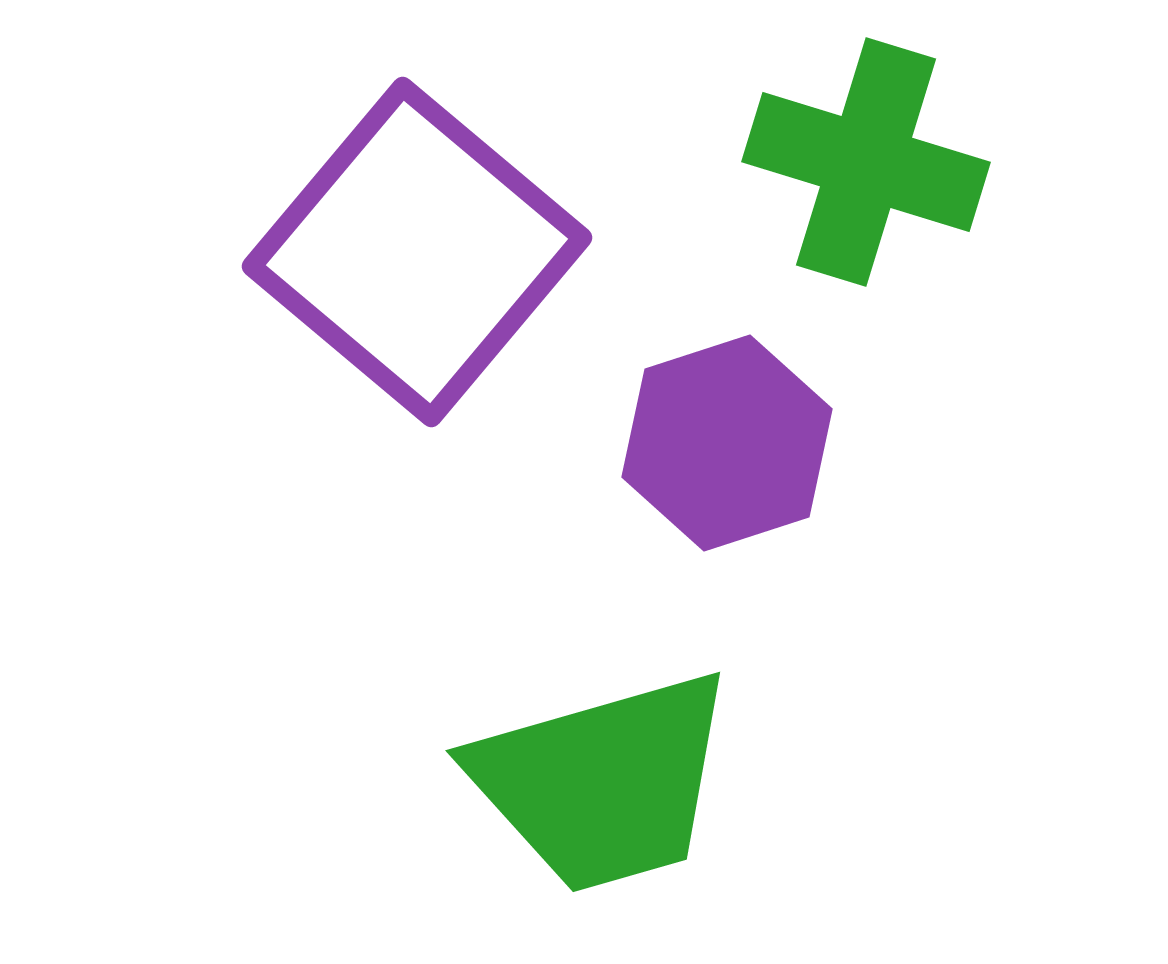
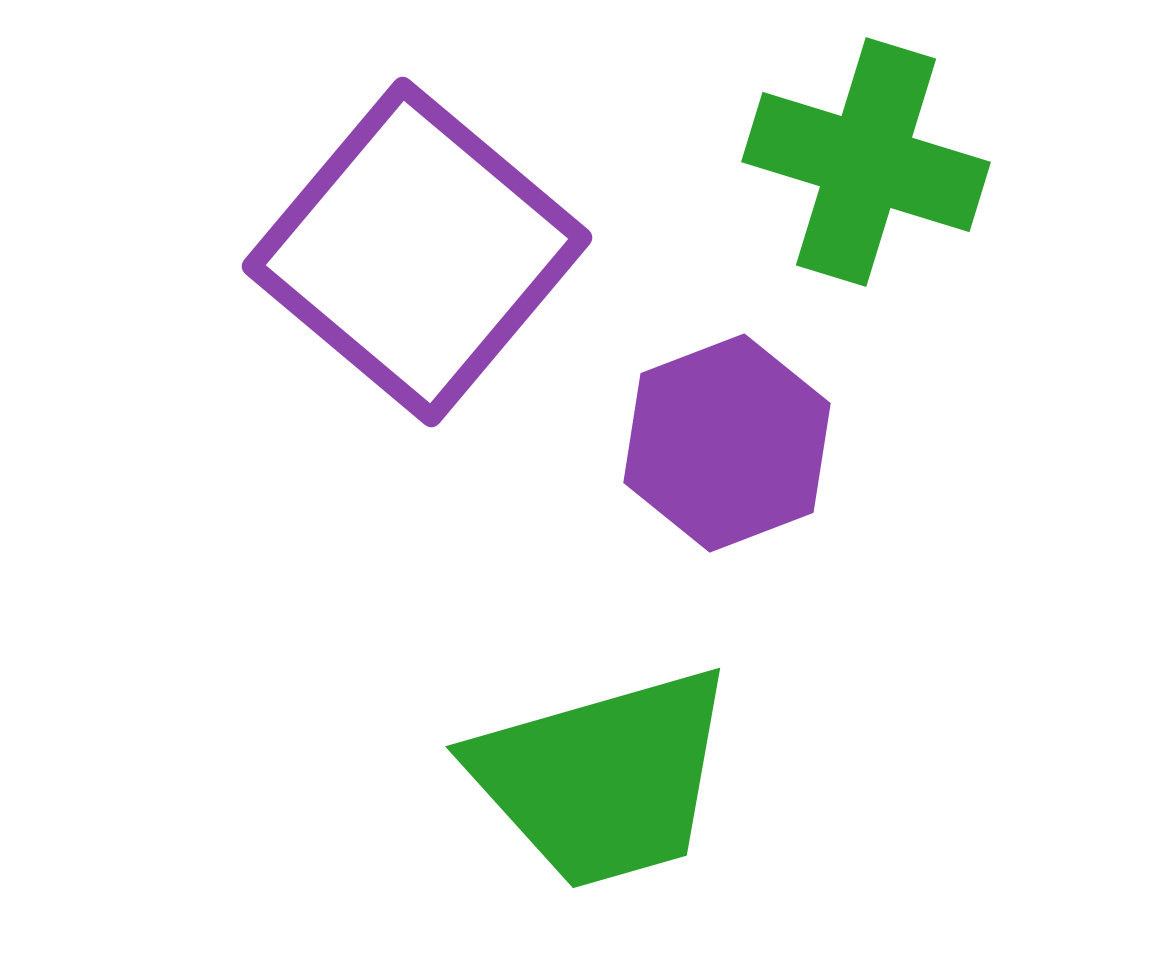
purple hexagon: rotated 3 degrees counterclockwise
green trapezoid: moved 4 px up
